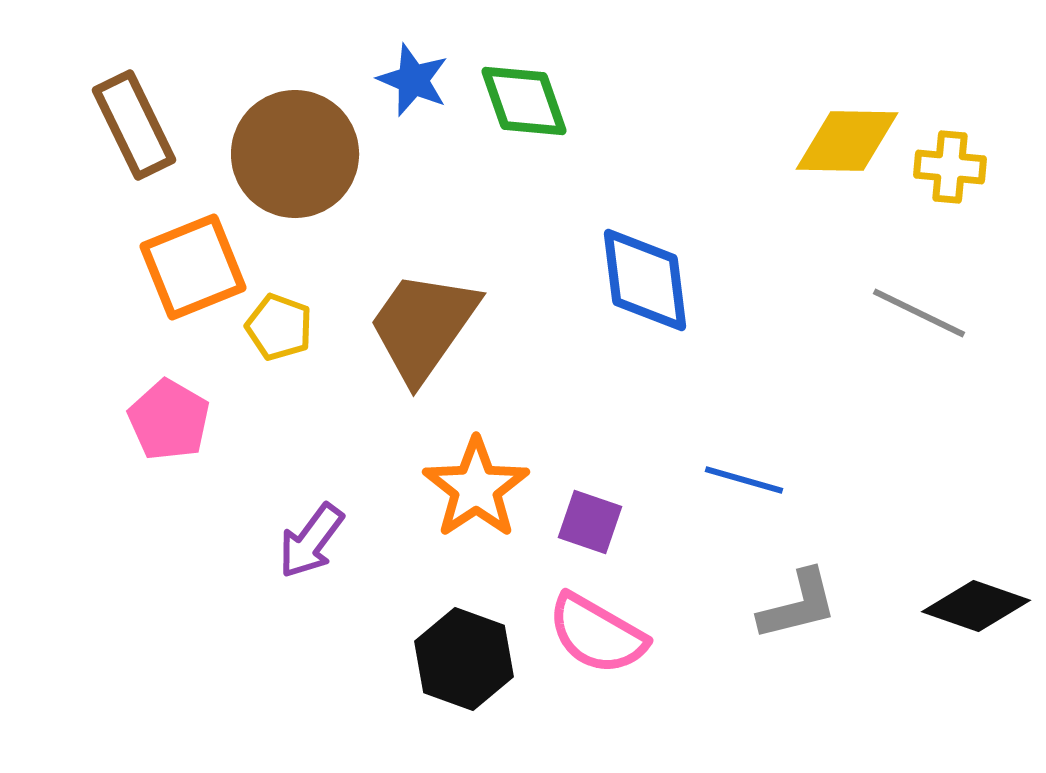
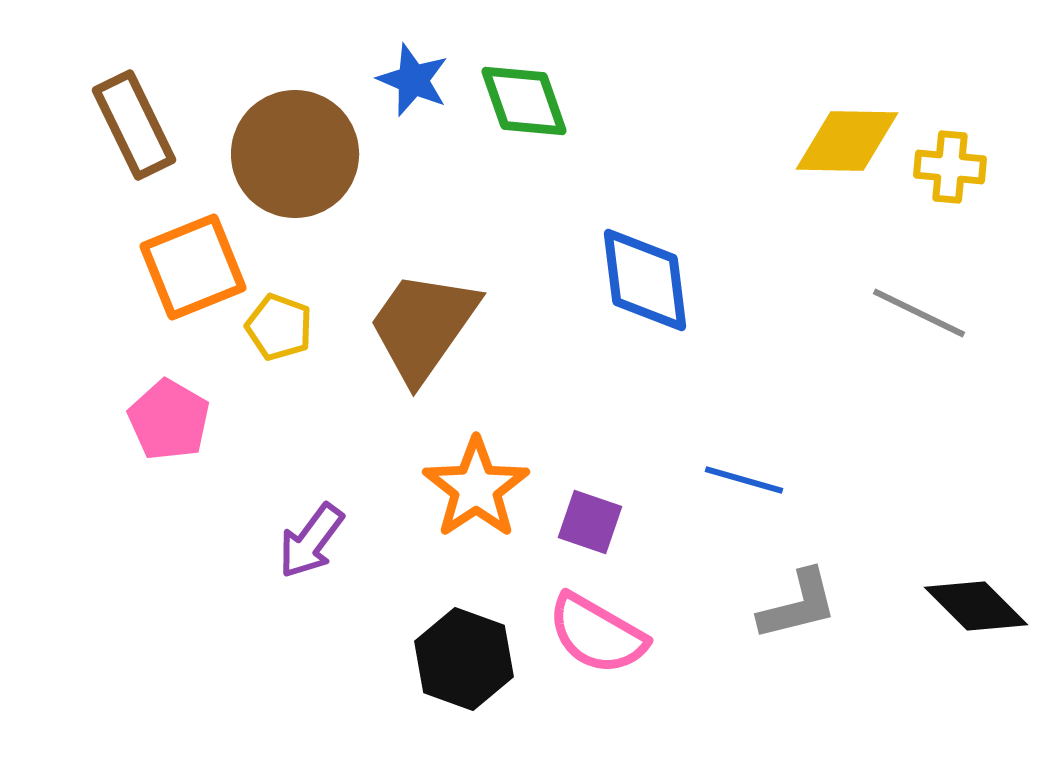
black diamond: rotated 26 degrees clockwise
